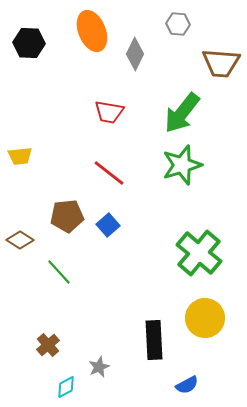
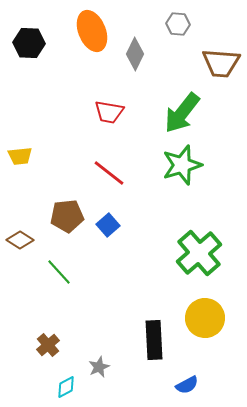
green cross: rotated 9 degrees clockwise
